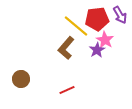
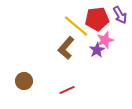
pink star: rotated 24 degrees clockwise
brown circle: moved 3 px right, 2 px down
